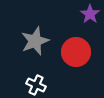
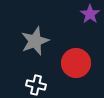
red circle: moved 11 px down
white cross: rotated 12 degrees counterclockwise
